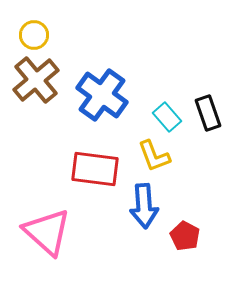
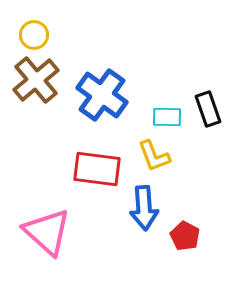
black rectangle: moved 4 px up
cyan rectangle: rotated 48 degrees counterclockwise
red rectangle: moved 2 px right
blue arrow: moved 2 px down
